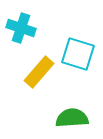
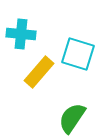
cyan cross: moved 6 px down; rotated 12 degrees counterclockwise
green semicircle: rotated 52 degrees counterclockwise
